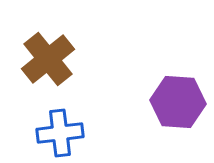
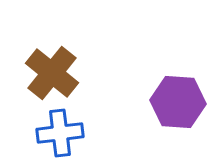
brown cross: moved 4 px right, 14 px down; rotated 12 degrees counterclockwise
